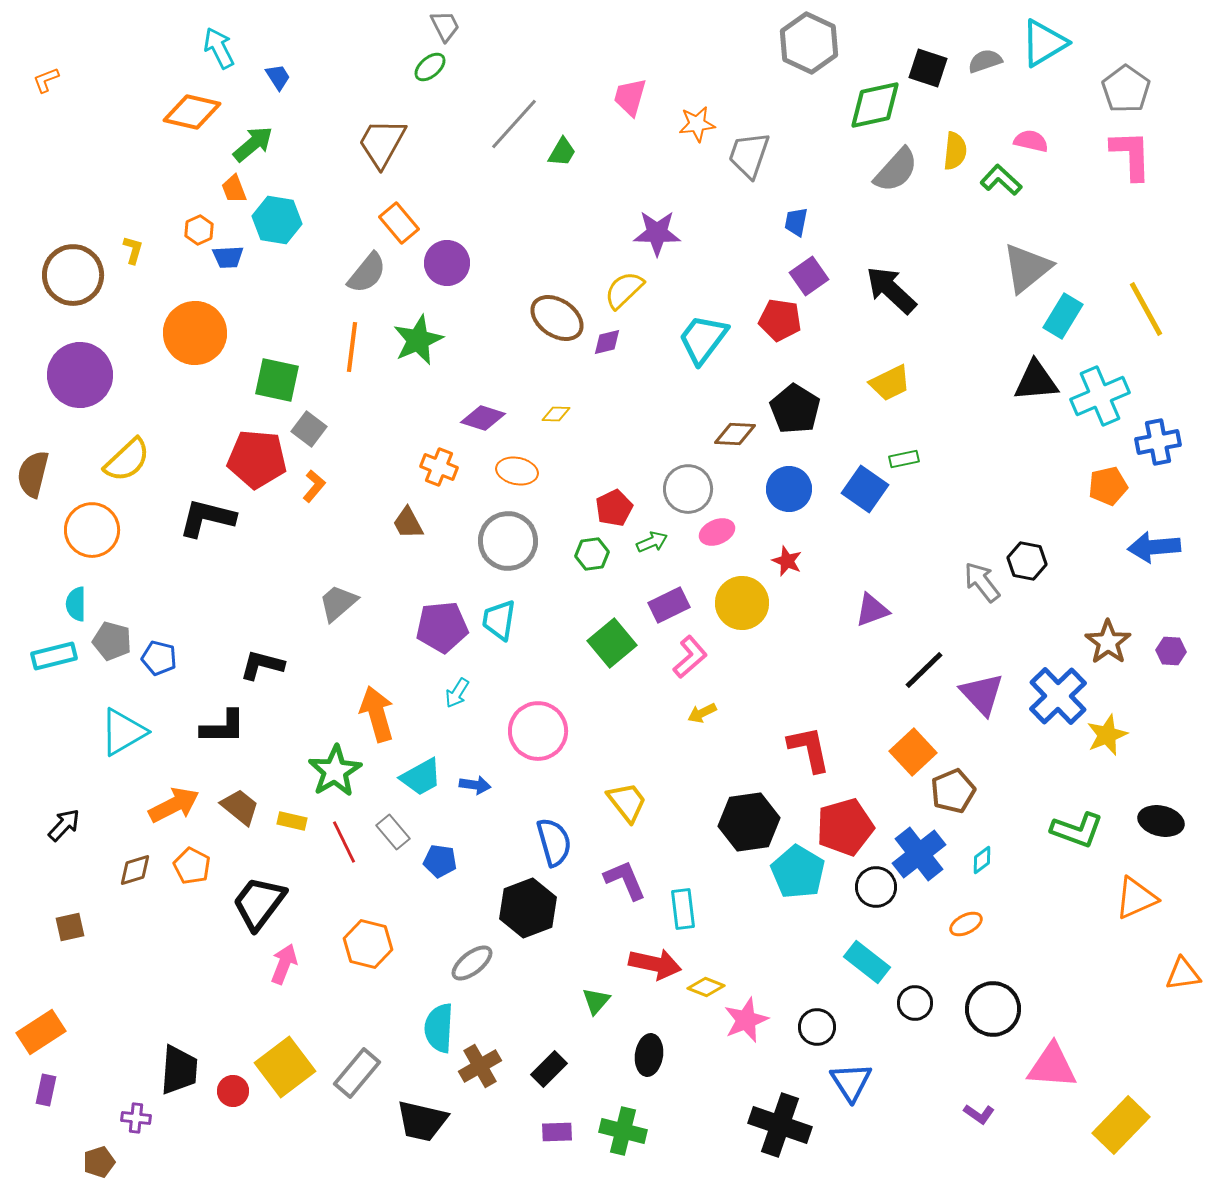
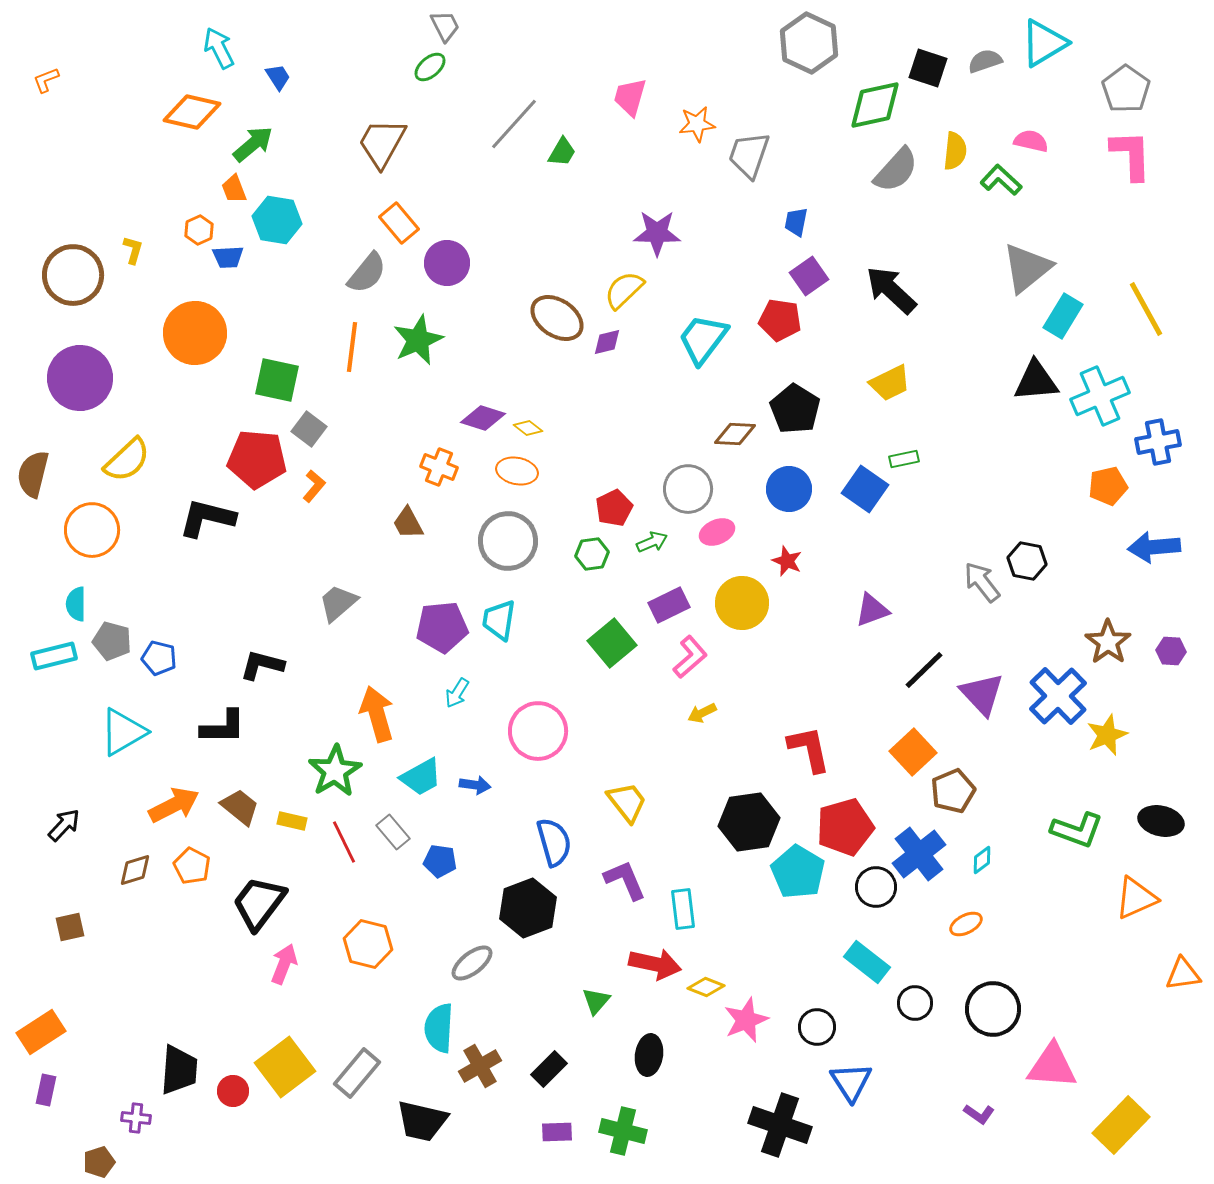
purple circle at (80, 375): moved 3 px down
yellow diamond at (556, 414): moved 28 px left, 14 px down; rotated 36 degrees clockwise
